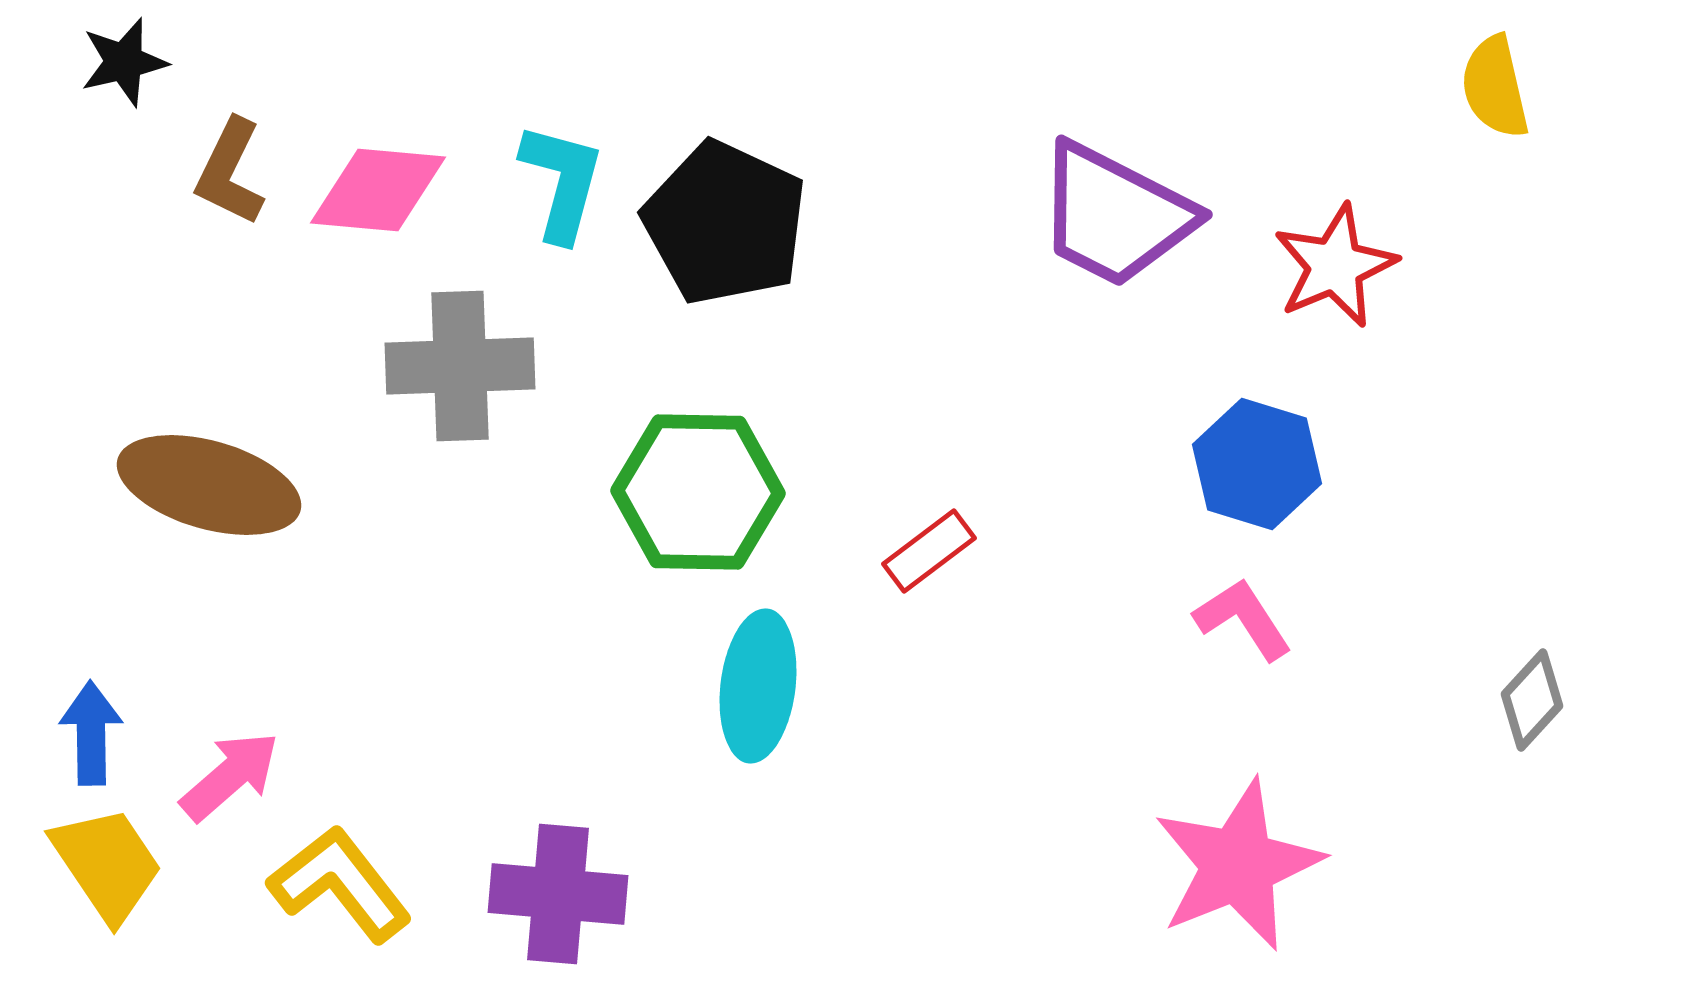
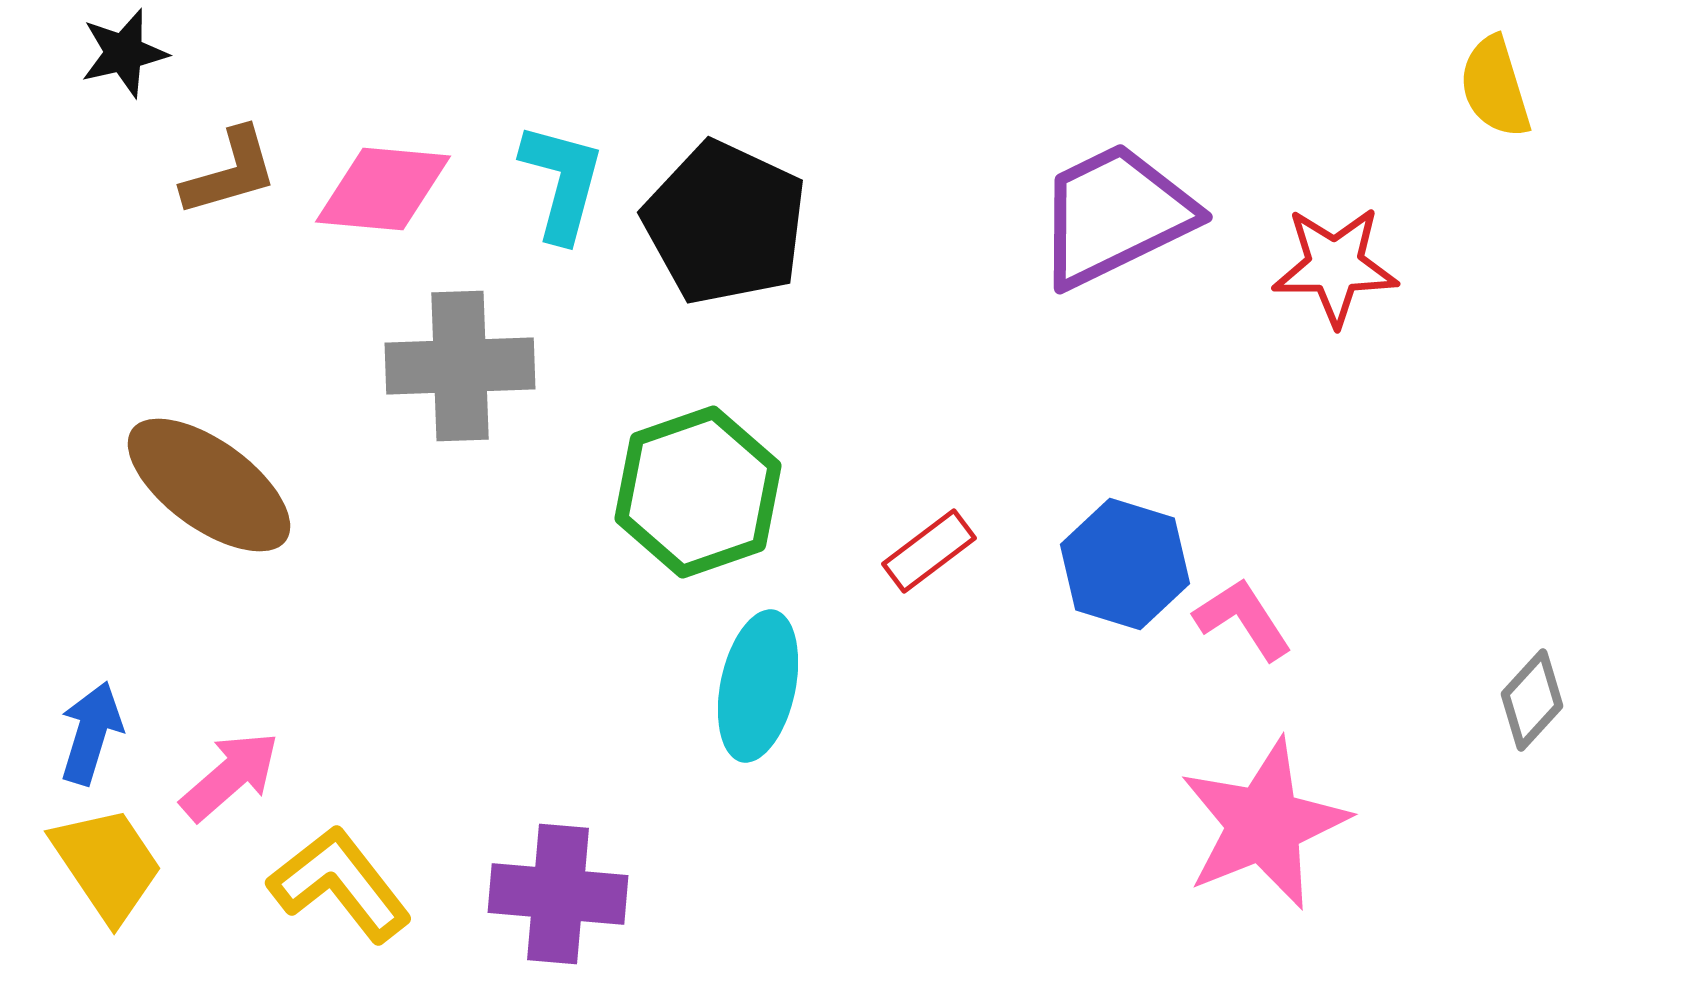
black star: moved 9 px up
yellow semicircle: rotated 4 degrees counterclockwise
brown L-shape: rotated 132 degrees counterclockwise
pink diamond: moved 5 px right, 1 px up
purple trapezoid: rotated 127 degrees clockwise
red star: rotated 23 degrees clockwise
blue hexagon: moved 132 px left, 100 px down
brown ellipse: rotated 20 degrees clockwise
green hexagon: rotated 20 degrees counterclockwise
cyan ellipse: rotated 5 degrees clockwise
blue arrow: rotated 18 degrees clockwise
pink star: moved 26 px right, 41 px up
